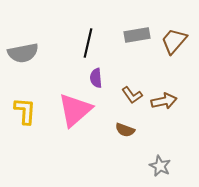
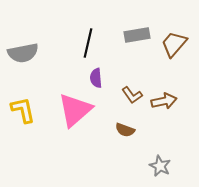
brown trapezoid: moved 3 px down
yellow L-shape: moved 2 px left, 1 px up; rotated 16 degrees counterclockwise
